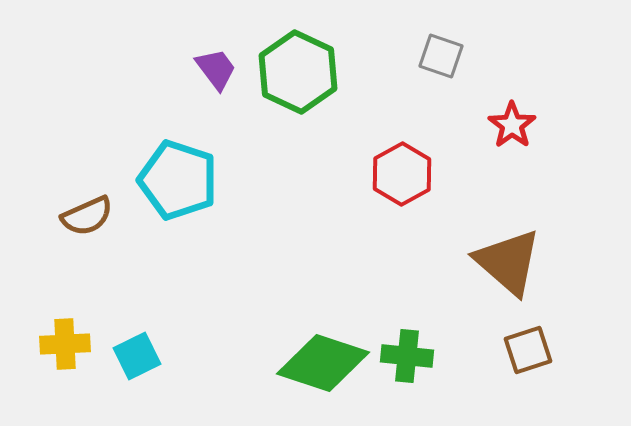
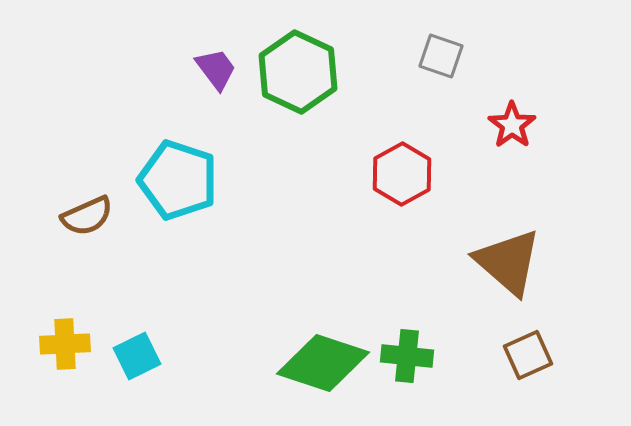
brown square: moved 5 px down; rotated 6 degrees counterclockwise
